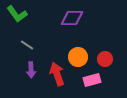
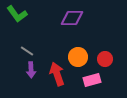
gray line: moved 6 px down
